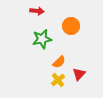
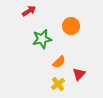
red arrow: moved 8 px left; rotated 40 degrees counterclockwise
yellow cross: moved 4 px down
